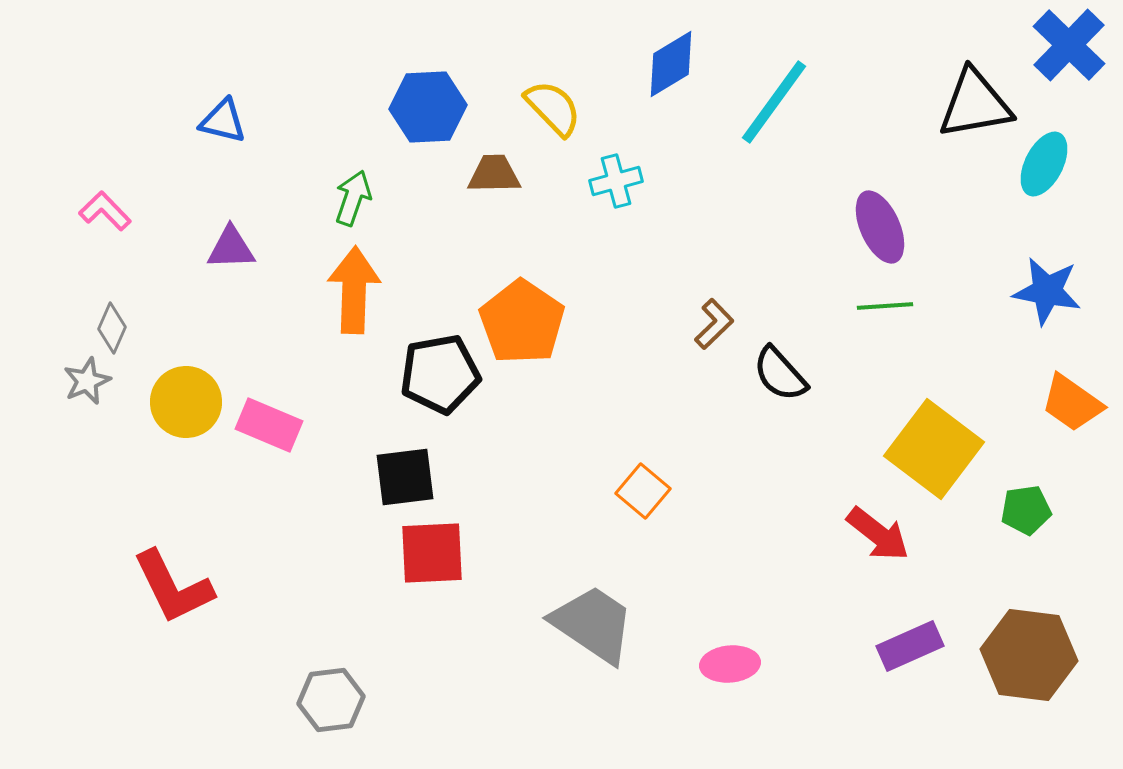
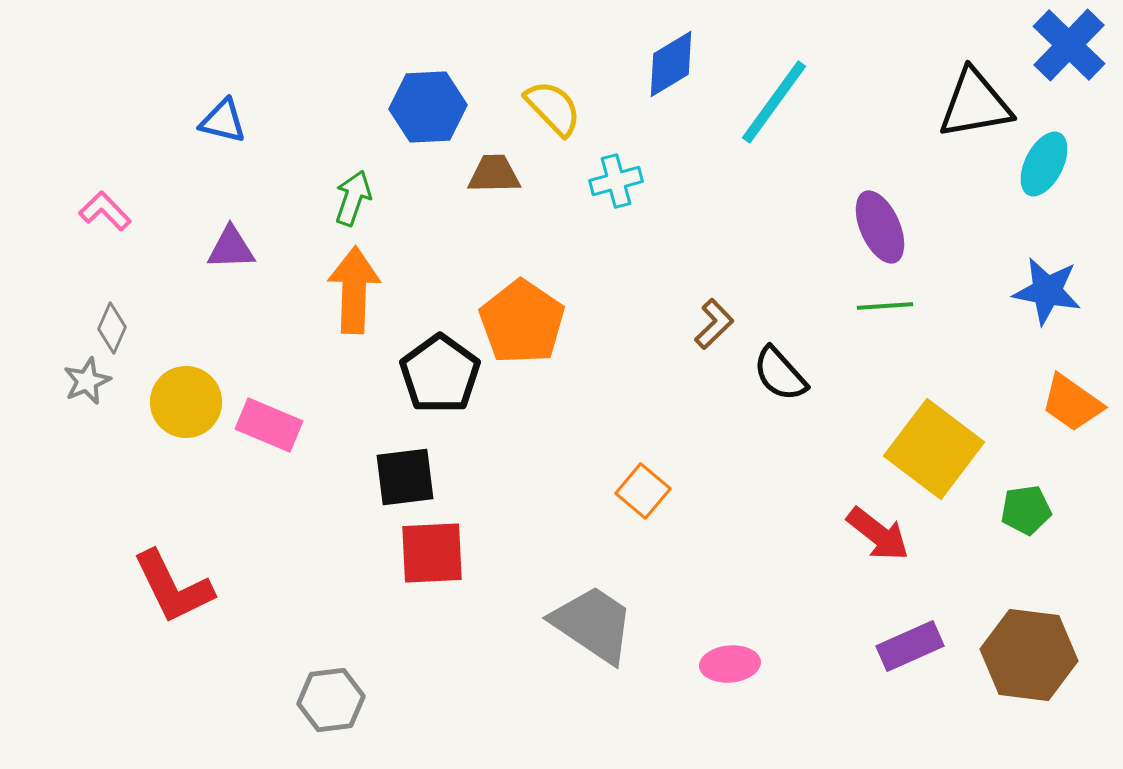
black pentagon: rotated 26 degrees counterclockwise
